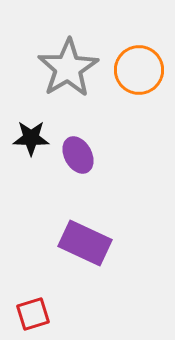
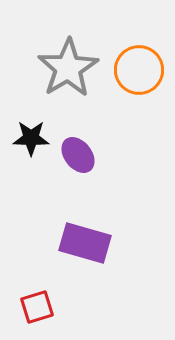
purple ellipse: rotated 9 degrees counterclockwise
purple rectangle: rotated 9 degrees counterclockwise
red square: moved 4 px right, 7 px up
